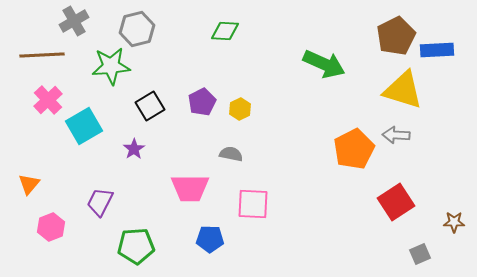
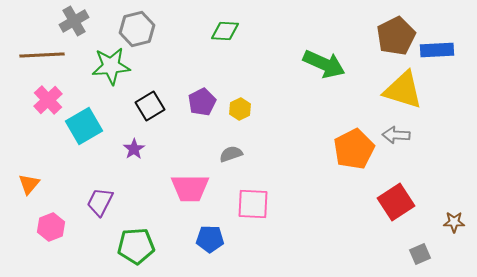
gray semicircle: rotated 30 degrees counterclockwise
